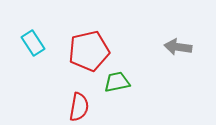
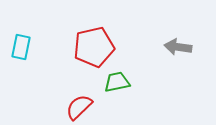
cyan rectangle: moved 12 px left, 4 px down; rotated 45 degrees clockwise
red pentagon: moved 5 px right, 4 px up
red semicircle: rotated 144 degrees counterclockwise
